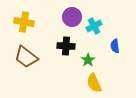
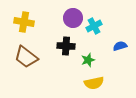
purple circle: moved 1 px right, 1 px down
blue semicircle: moved 5 px right; rotated 80 degrees clockwise
green star: rotated 16 degrees clockwise
yellow semicircle: rotated 78 degrees counterclockwise
